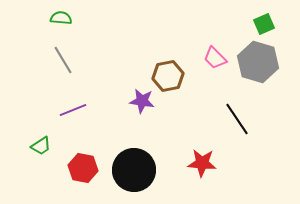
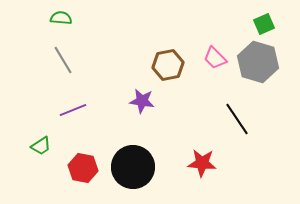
brown hexagon: moved 11 px up
black circle: moved 1 px left, 3 px up
